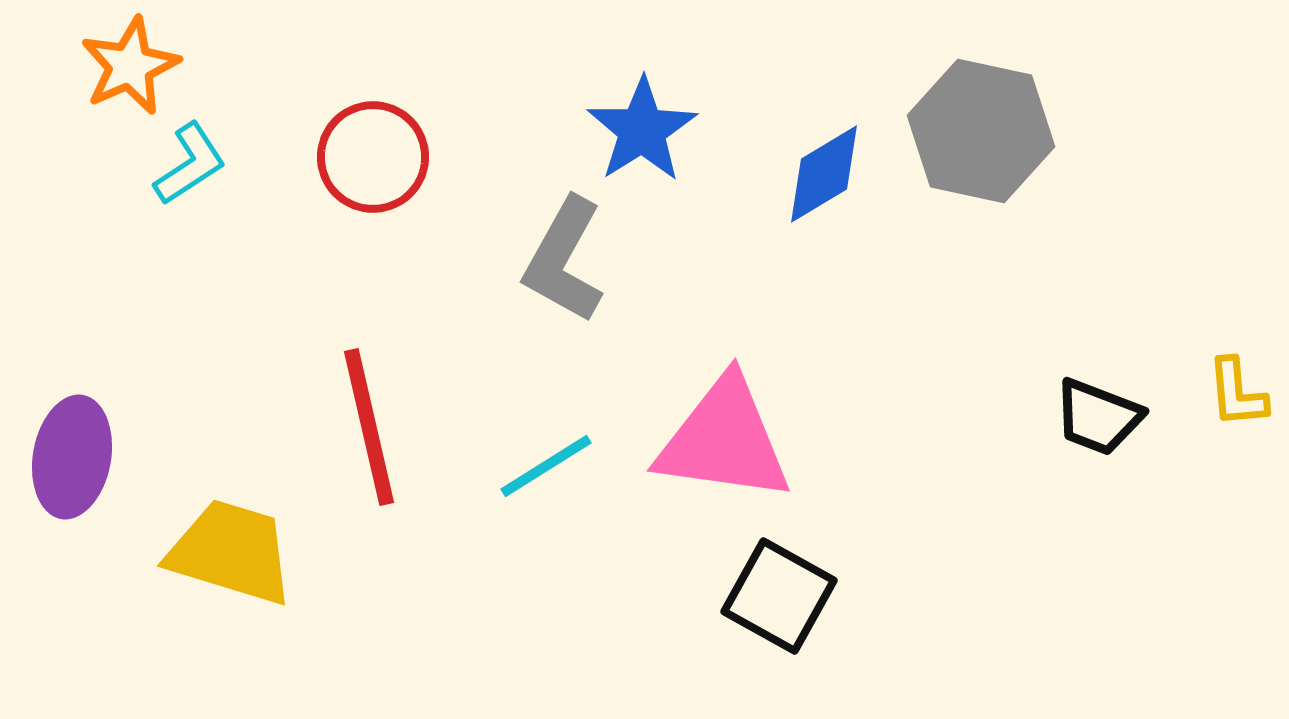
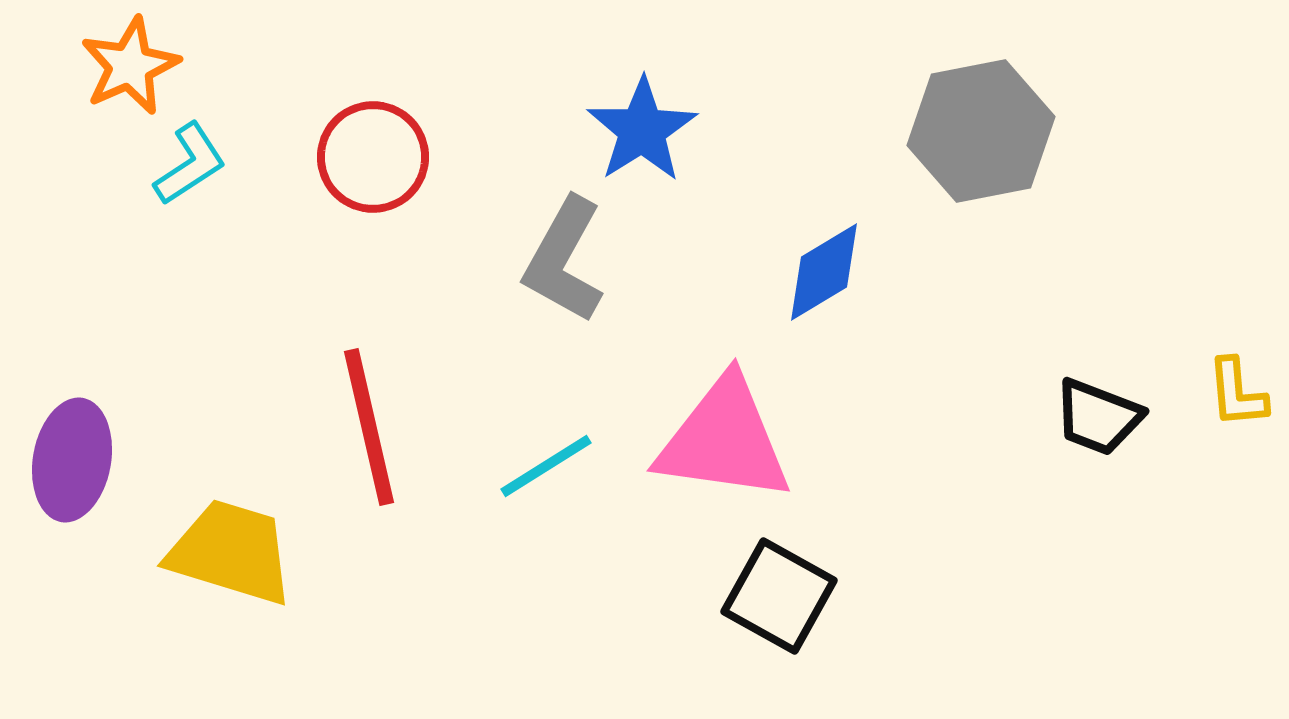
gray hexagon: rotated 23 degrees counterclockwise
blue diamond: moved 98 px down
purple ellipse: moved 3 px down
